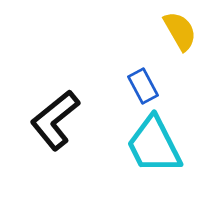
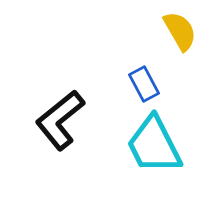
blue rectangle: moved 1 px right, 2 px up
black L-shape: moved 5 px right
